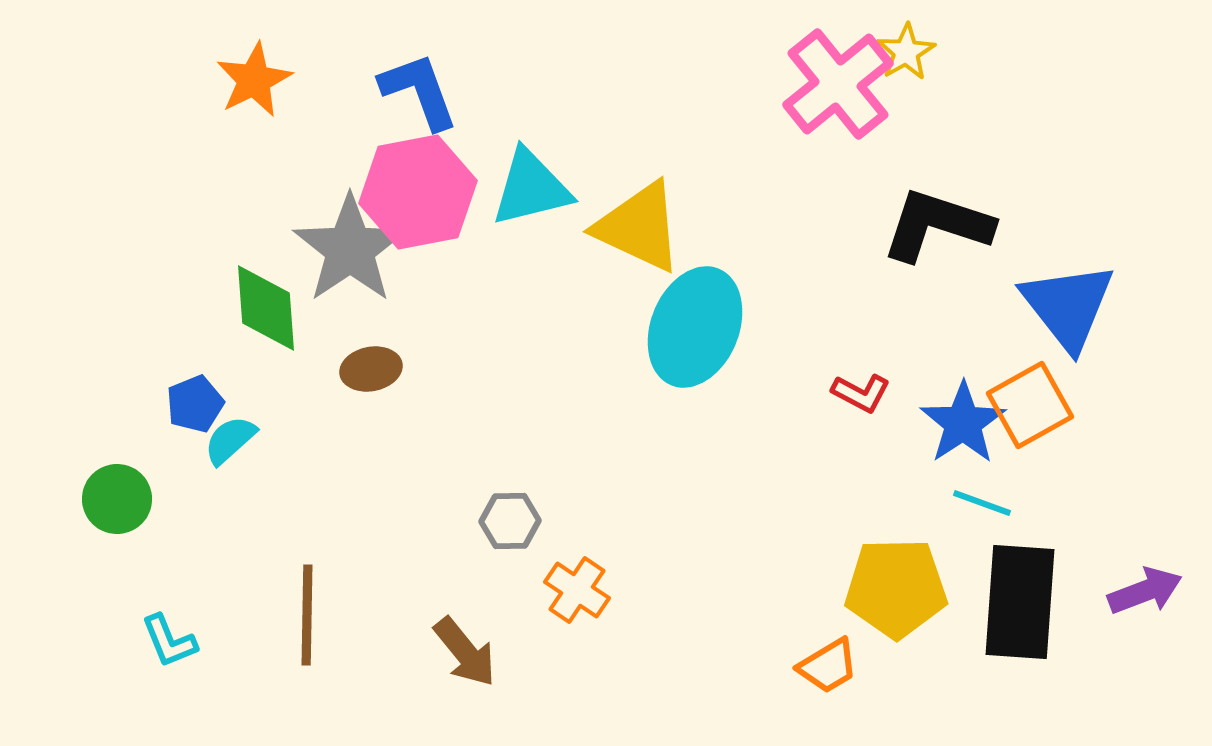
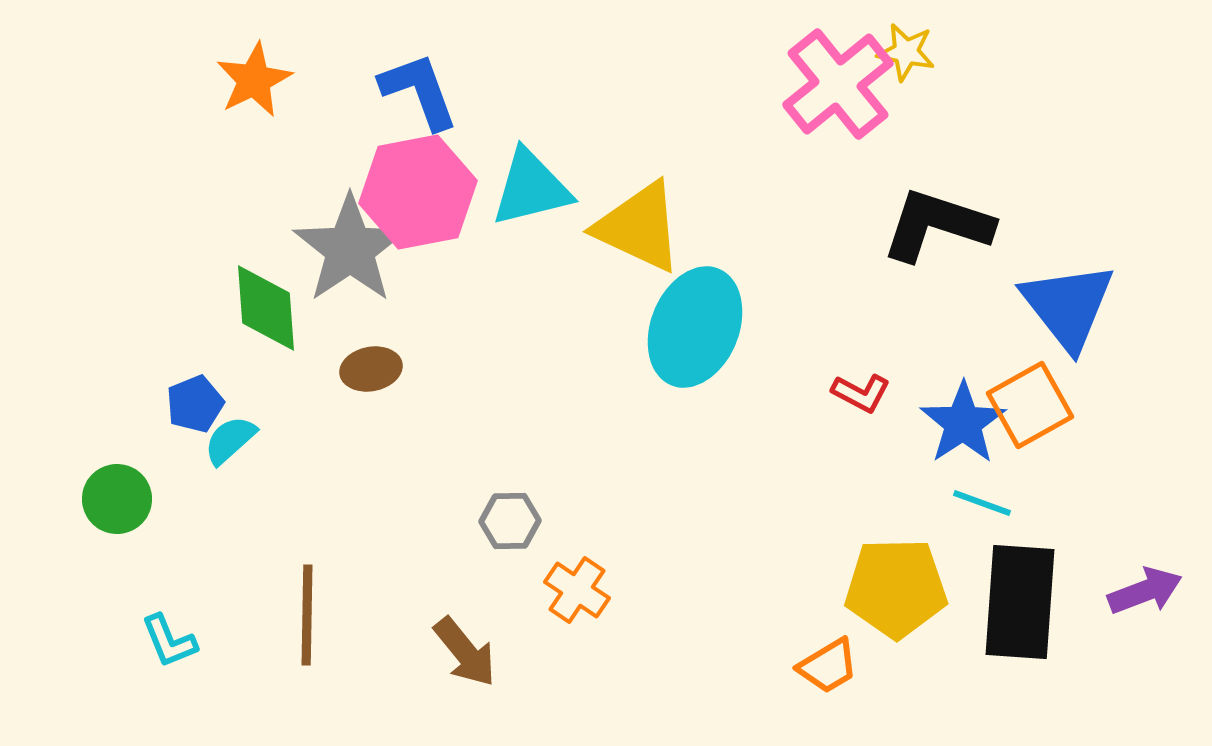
yellow star: rotated 30 degrees counterclockwise
